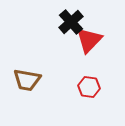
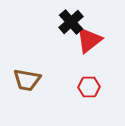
red triangle: rotated 8 degrees clockwise
red hexagon: rotated 10 degrees counterclockwise
